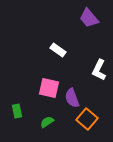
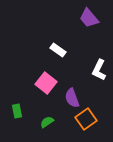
pink square: moved 3 px left, 5 px up; rotated 25 degrees clockwise
orange square: moved 1 px left; rotated 15 degrees clockwise
